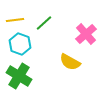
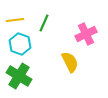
green line: rotated 24 degrees counterclockwise
pink cross: rotated 15 degrees clockwise
yellow semicircle: rotated 145 degrees counterclockwise
